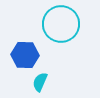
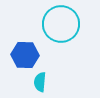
cyan semicircle: rotated 18 degrees counterclockwise
